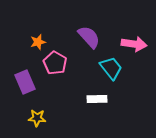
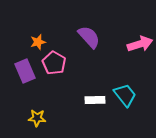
pink arrow: moved 6 px right; rotated 25 degrees counterclockwise
pink pentagon: moved 1 px left
cyan trapezoid: moved 14 px right, 27 px down
purple rectangle: moved 11 px up
white rectangle: moved 2 px left, 1 px down
